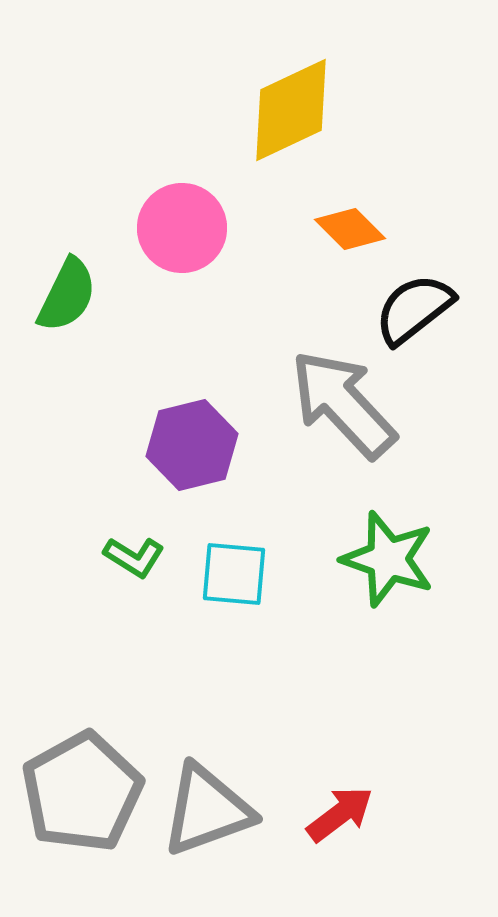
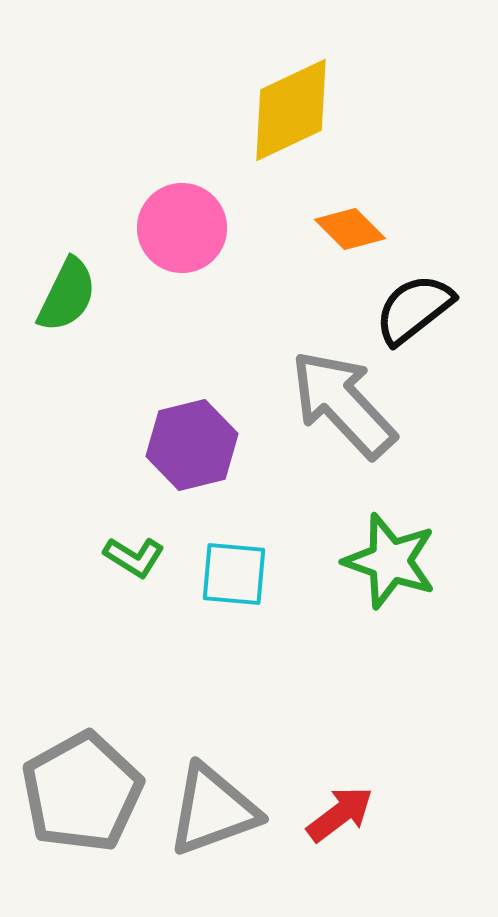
green star: moved 2 px right, 2 px down
gray triangle: moved 6 px right
